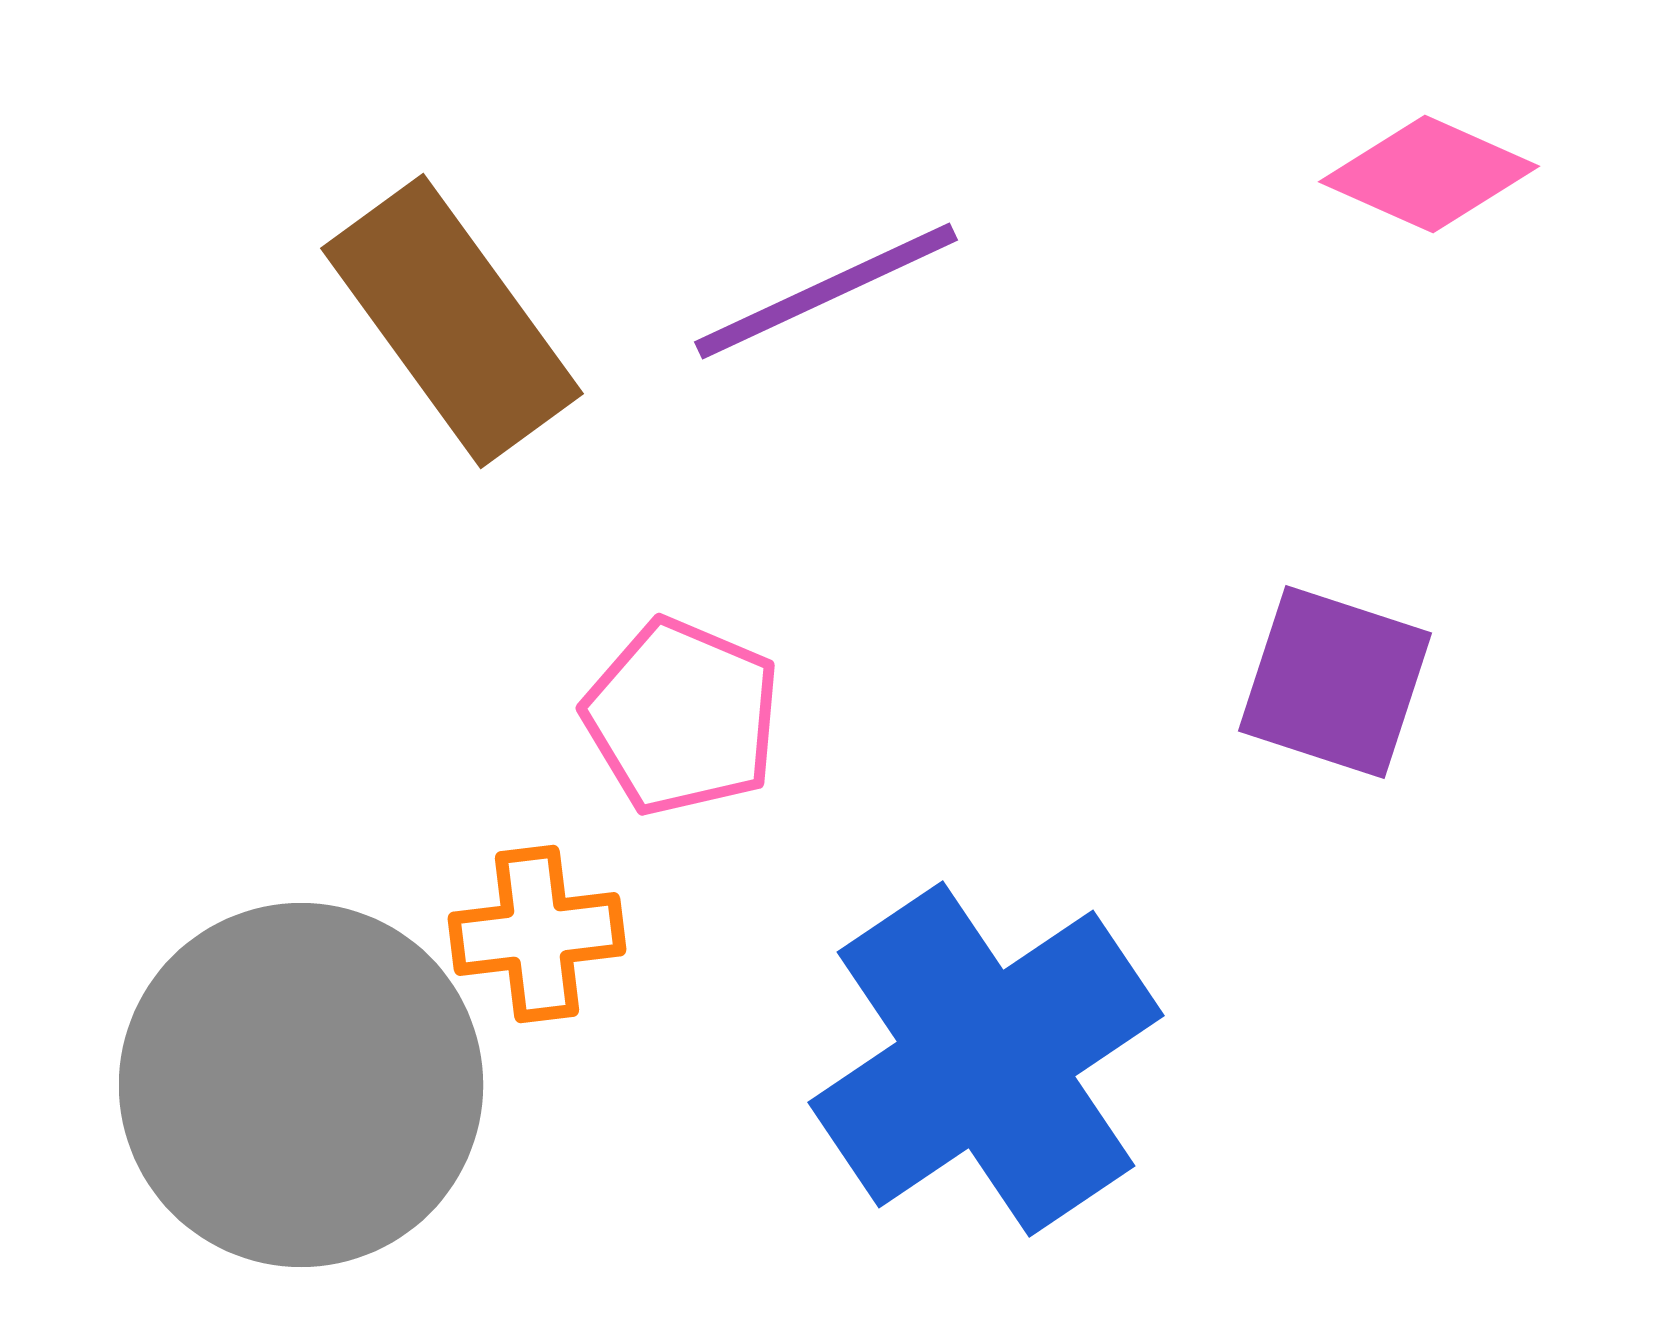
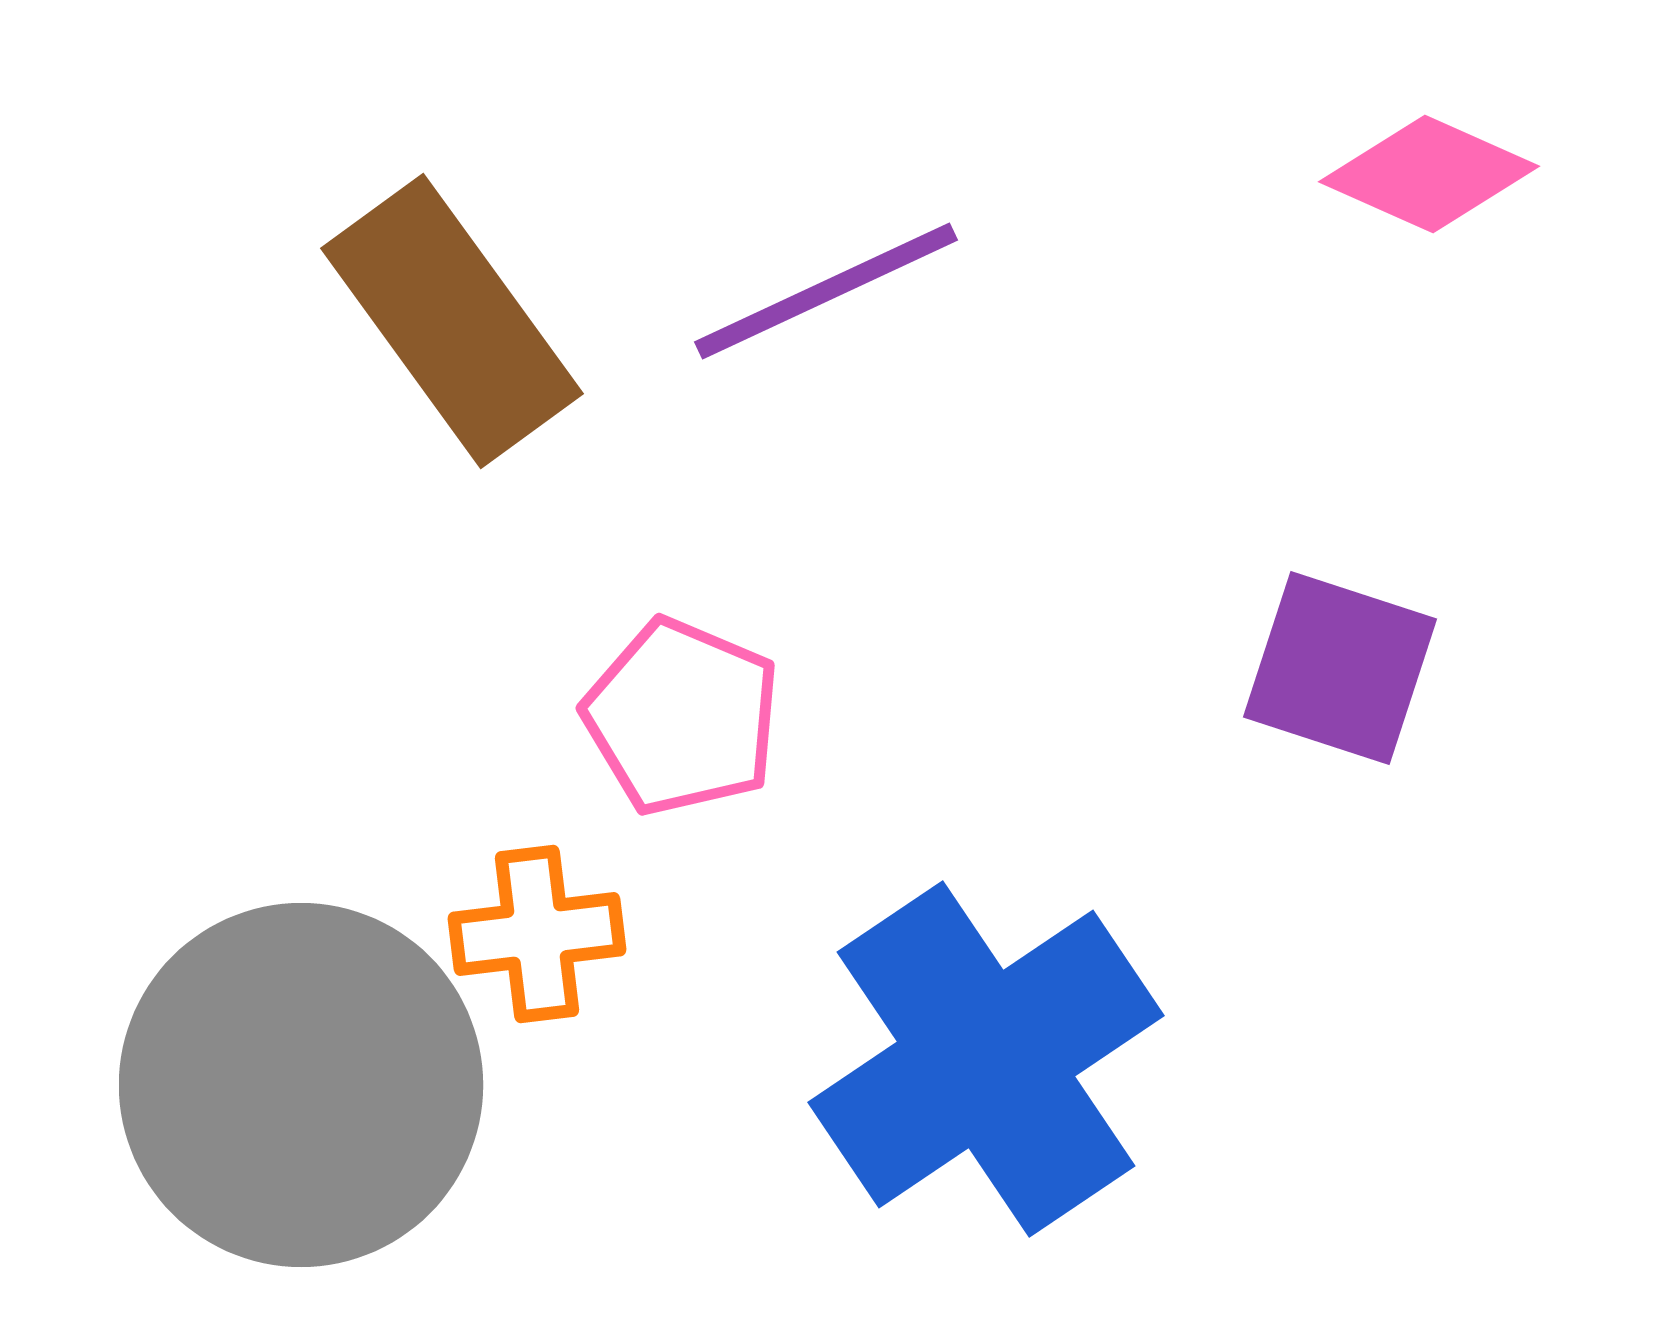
purple square: moved 5 px right, 14 px up
